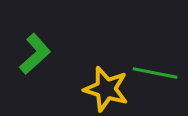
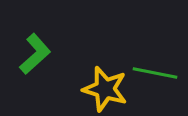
yellow star: moved 1 px left
